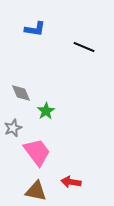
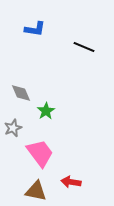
pink trapezoid: moved 3 px right, 1 px down
